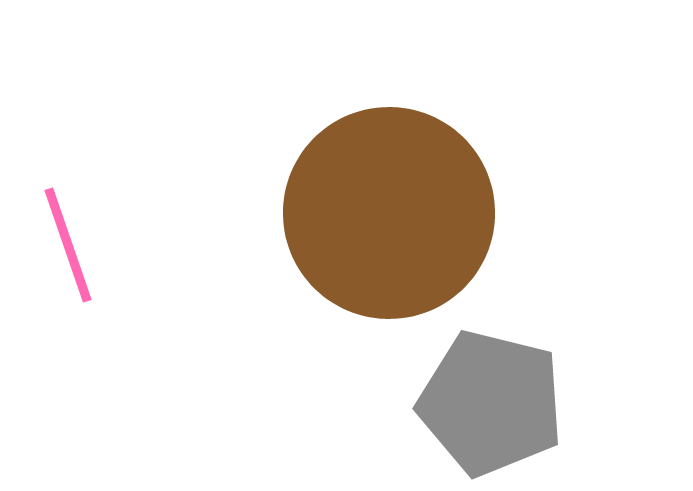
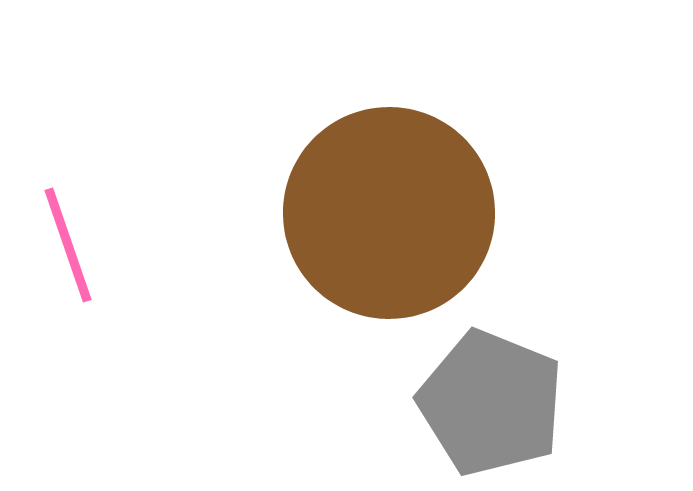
gray pentagon: rotated 8 degrees clockwise
